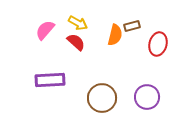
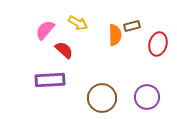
orange semicircle: rotated 15 degrees counterclockwise
red semicircle: moved 12 px left, 8 px down
